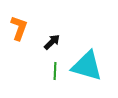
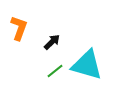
cyan triangle: moved 1 px up
green line: rotated 48 degrees clockwise
